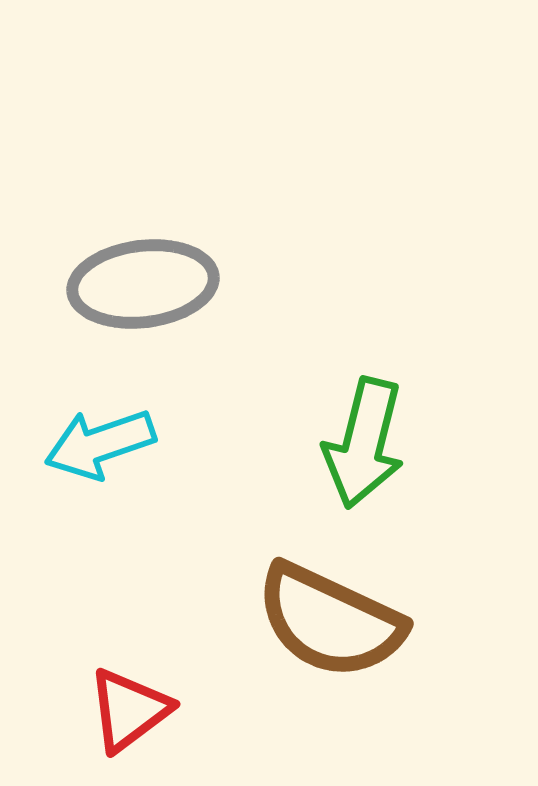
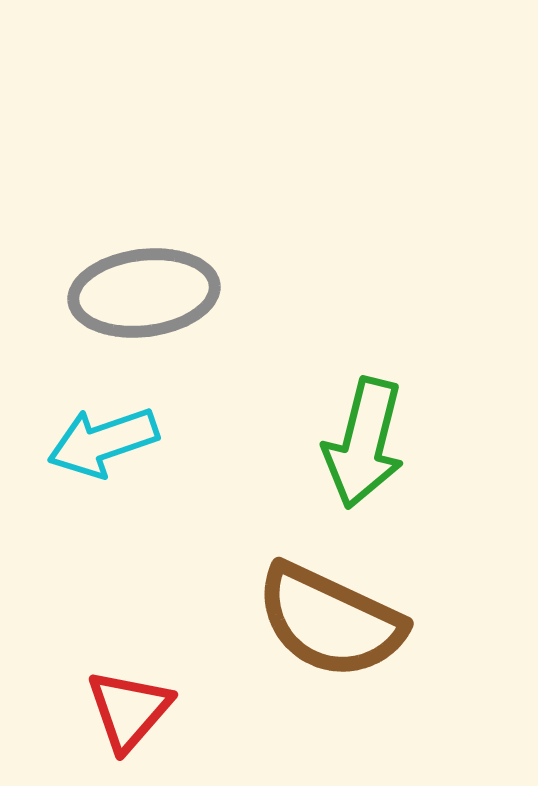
gray ellipse: moved 1 px right, 9 px down
cyan arrow: moved 3 px right, 2 px up
red triangle: rotated 12 degrees counterclockwise
